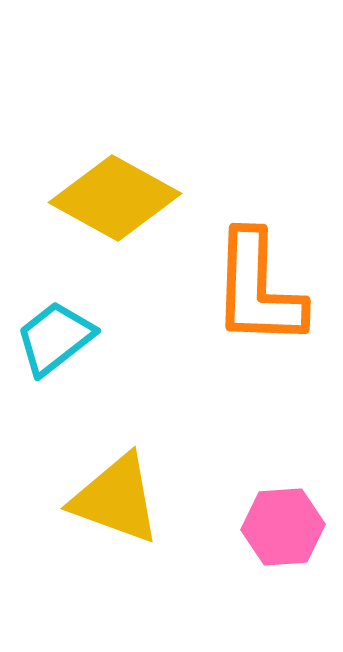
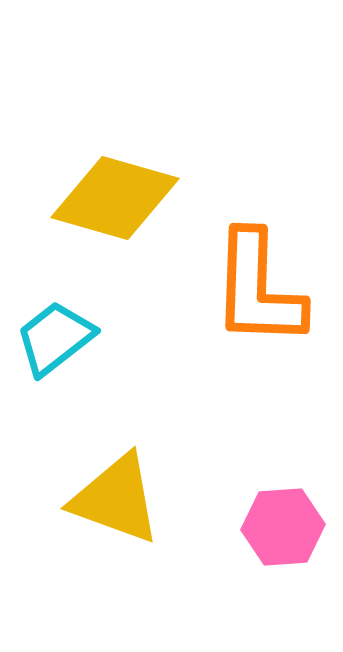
yellow diamond: rotated 13 degrees counterclockwise
